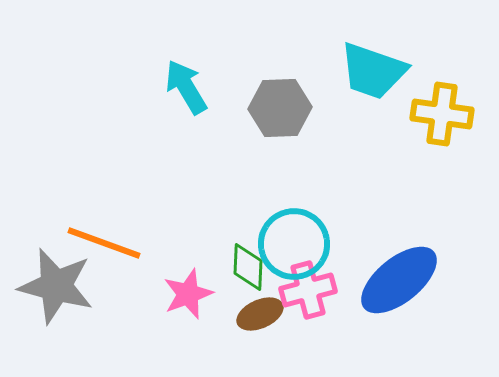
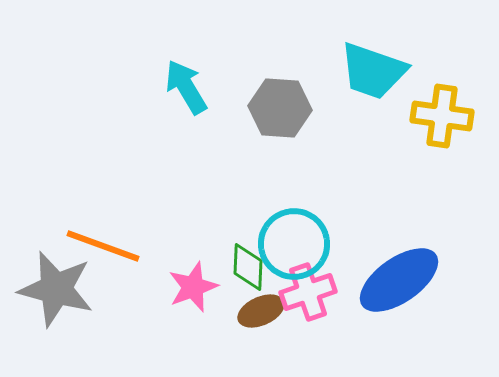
gray hexagon: rotated 6 degrees clockwise
yellow cross: moved 2 px down
orange line: moved 1 px left, 3 px down
blue ellipse: rotated 4 degrees clockwise
gray star: moved 3 px down
pink cross: moved 2 px down; rotated 4 degrees counterclockwise
pink star: moved 5 px right, 7 px up
brown ellipse: moved 1 px right, 3 px up
